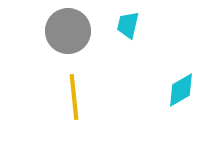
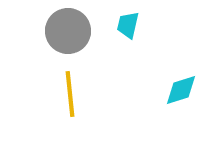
cyan diamond: rotated 12 degrees clockwise
yellow line: moved 4 px left, 3 px up
